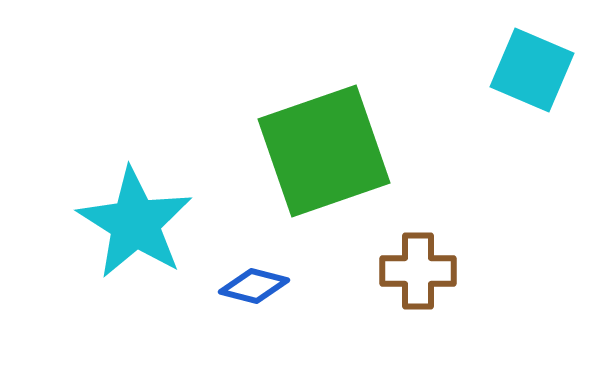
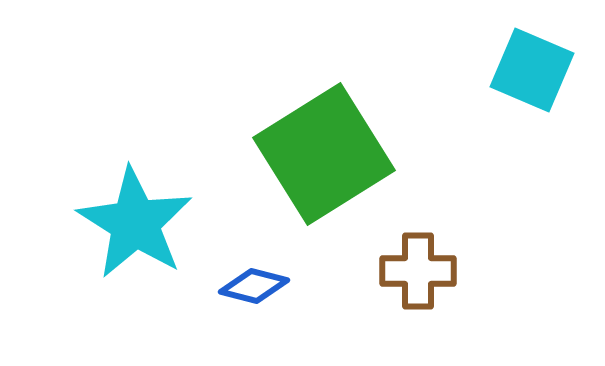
green square: moved 3 px down; rotated 13 degrees counterclockwise
